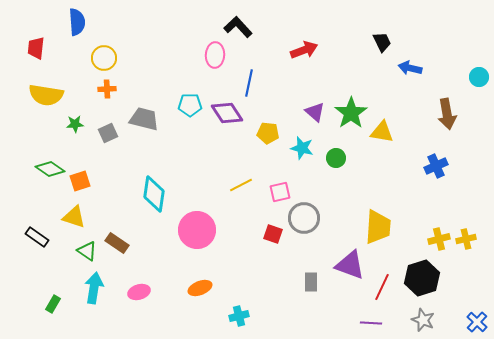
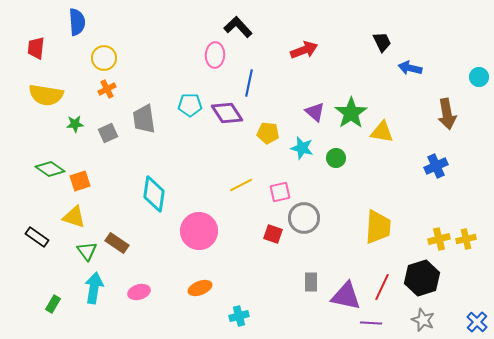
orange cross at (107, 89): rotated 24 degrees counterclockwise
gray trapezoid at (144, 119): rotated 112 degrees counterclockwise
pink circle at (197, 230): moved 2 px right, 1 px down
green triangle at (87, 251): rotated 20 degrees clockwise
purple triangle at (350, 265): moved 4 px left, 31 px down; rotated 8 degrees counterclockwise
